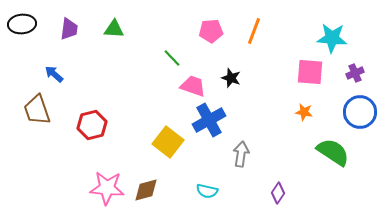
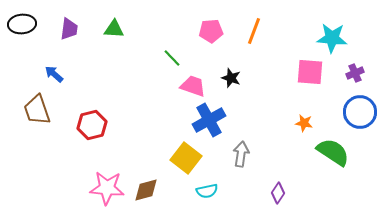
orange star: moved 11 px down
yellow square: moved 18 px right, 16 px down
cyan semicircle: rotated 25 degrees counterclockwise
